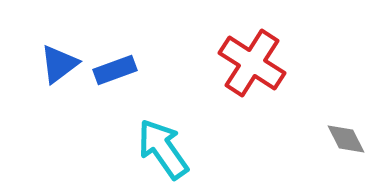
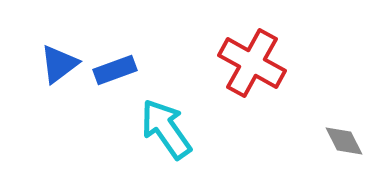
red cross: rotated 4 degrees counterclockwise
gray diamond: moved 2 px left, 2 px down
cyan arrow: moved 3 px right, 20 px up
